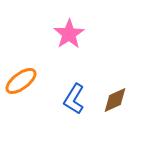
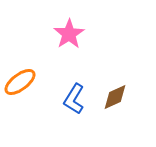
orange ellipse: moved 1 px left, 1 px down
brown diamond: moved 3 px up
